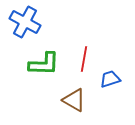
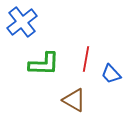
blue cross: moved 3 px left; rotated 24 degrees clockwise
red line: moved 2 px right
blue trapezoid: moved 1 px right, 5 px up; rotated 115 degrees counterclockwise
